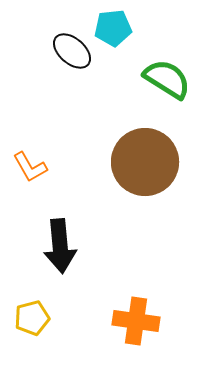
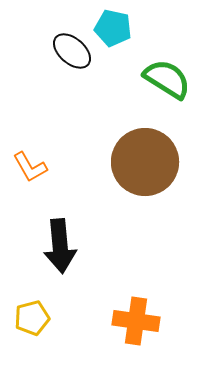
cyan pentagon: rotated 18 degrees clockwise
